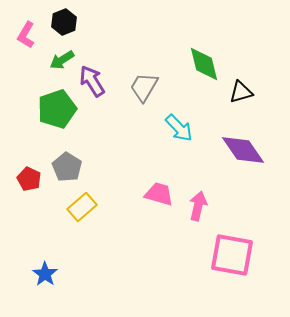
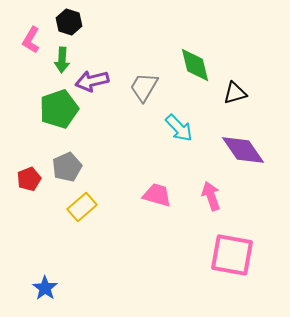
black hexagon: moved 5 px right; rotated 20 degrees counterclockwise
pink L-shape: moved 5 px right, 5 px down
green arrow: rotated 55 degrees counterclockwise
green diamond: moved 9 px left, 1 px down
purple arrow: rotated 72 degrees counterclockwise
black triangle: moved 6 px left, 1 px down
green pentagon: moved 2 px right
gray pentagon: rotated 16 degrees clockwise
red pentagon: rotated 25 degrees clockwise
pink trapezoid: moved 2 px left, 1 px down
pink arrow: moved 13 px right, 10 px up; rotated 32 degrees counterclockwise
blue star: moved 14 px down
